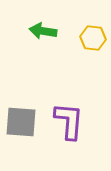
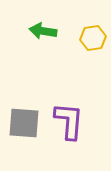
yellow hexagon: rotated 15 degrees counterclockwise
gray square: moved 3 px right, 1 px down
